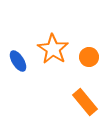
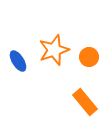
orange star: moved 1 px right, 1 px down; rotated 20 degrees clockwise
